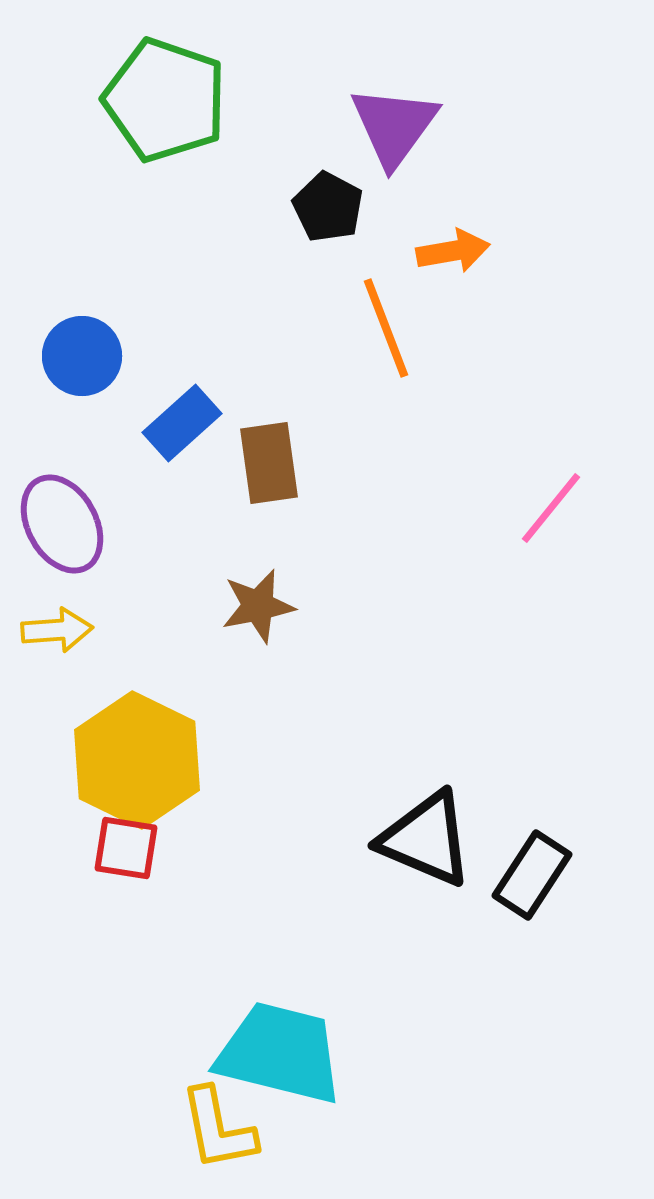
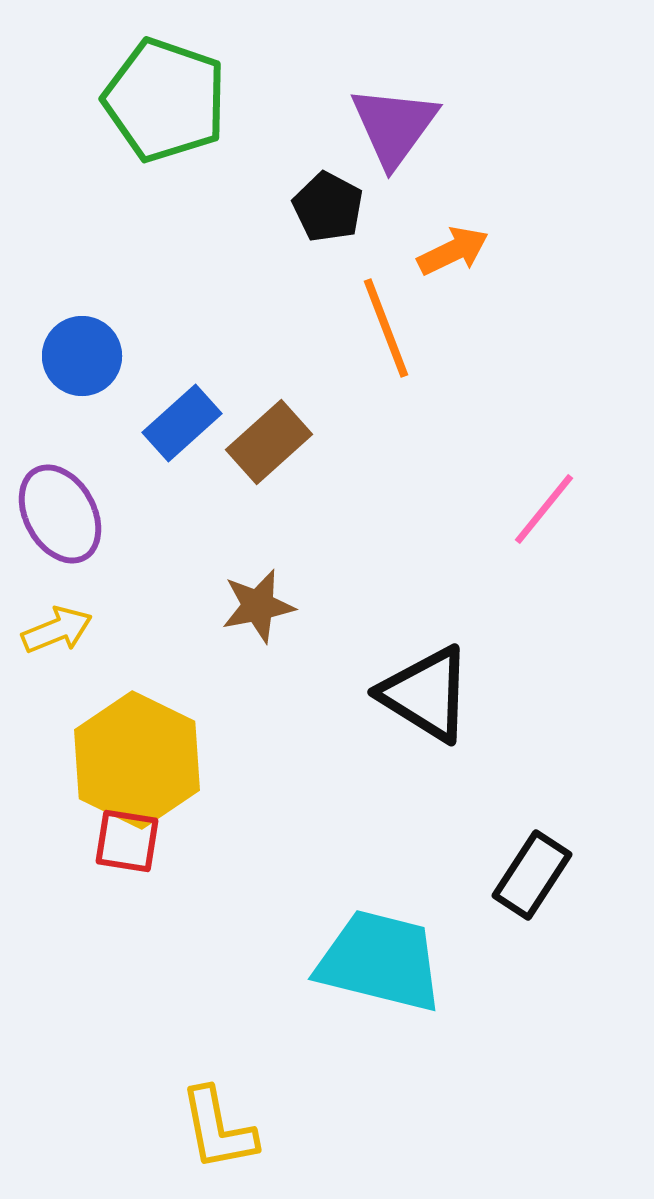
orange arrow: rotated 16 degrees counterclockwise
brown rectangle: moved 21 px up; rotated 56 degrees clockwise
pink line: moved 7 px left, 1 px down
purple ellipse: moved 2 px left, 10 px up
yellow arrow: rotated 18 degrees counterclockwise
black triangle: moved 145 px up; rotated 9 degrees clockwise
red square: moved 1 px right, 7 px up
cyan trapezoid: moved 100 px right, 92 px up
